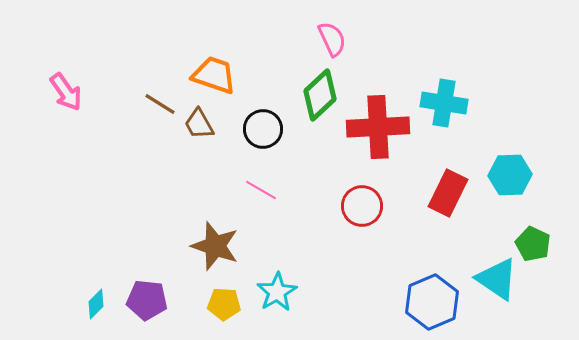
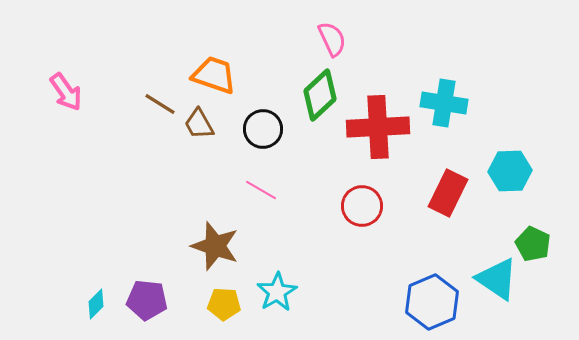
cyan hexagon: moved 4 px up
